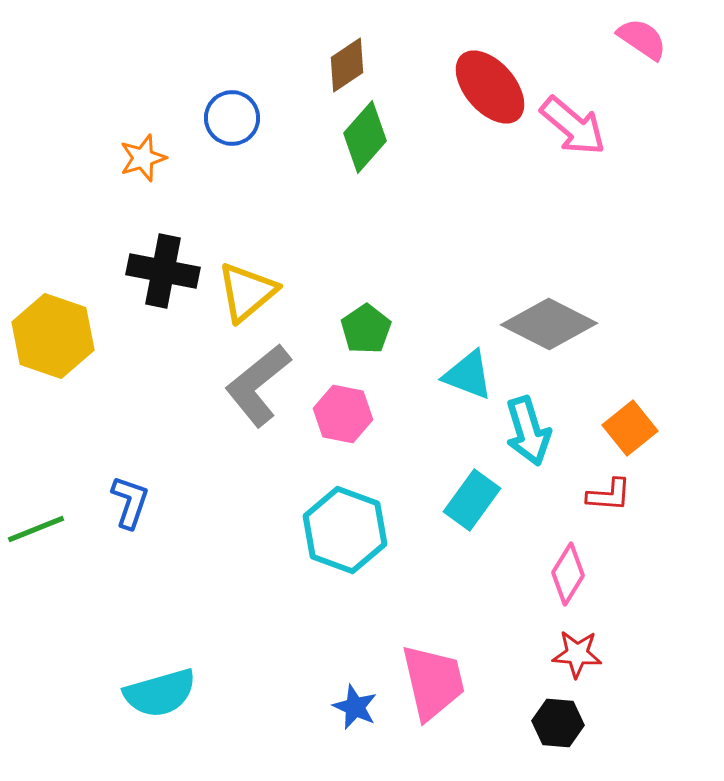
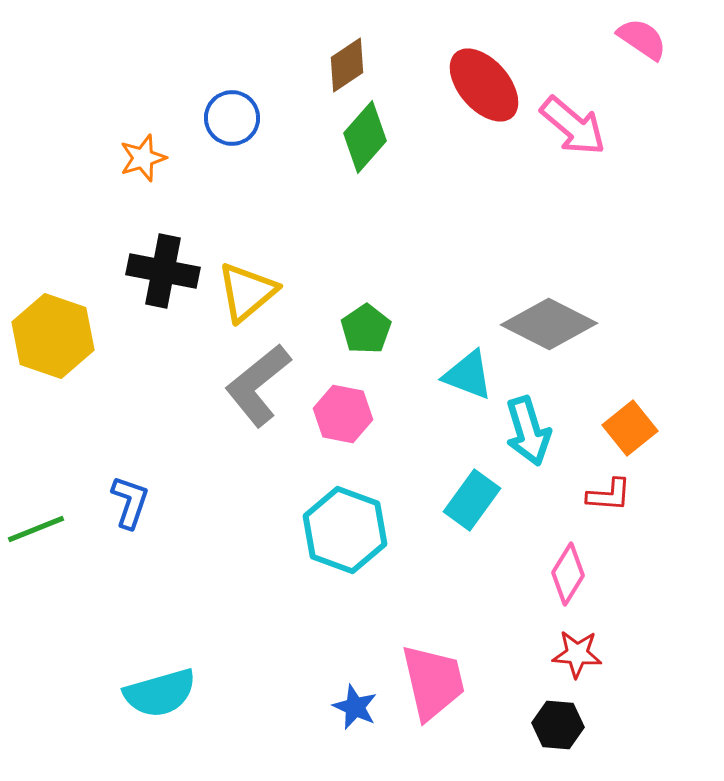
red ellipse: moved 6 px left, 2 px up
black hexagon: moved 2 px down
